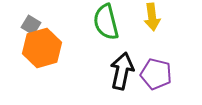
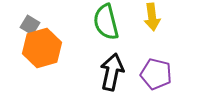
gray square: moved 1 px left
black arrow: moved 10 px left, 1 px down
